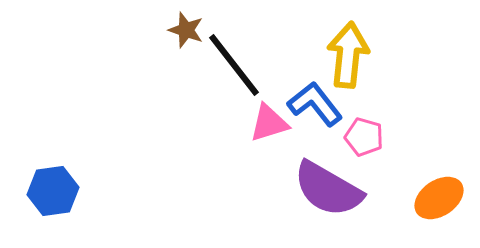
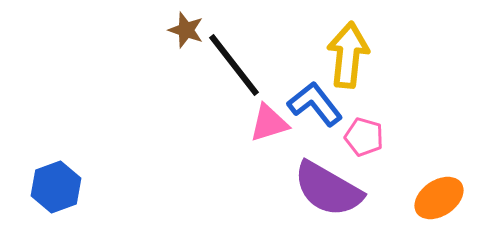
blue hexagon: moved 3 px right, 4 px up; rotated 12 degrees counterclockwise
